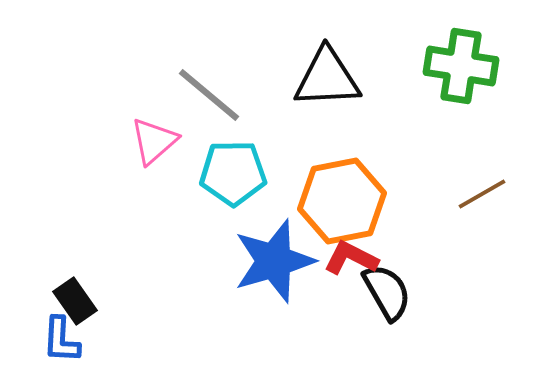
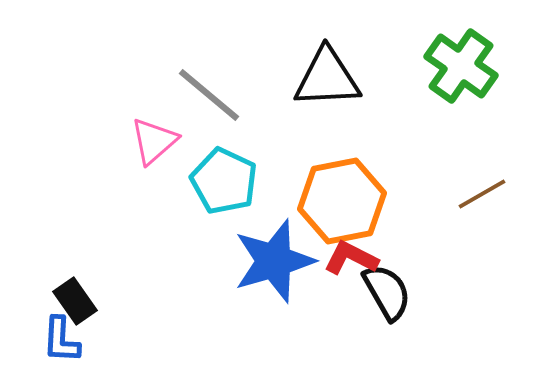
green cross: rotated 26 degrees clockwise
cyan pentagon: moved 9 px left, 8 px down; rotated 26 degrees clockwise
